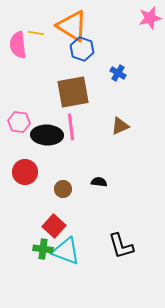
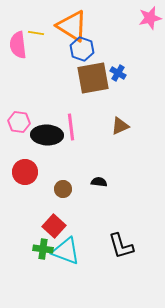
brown square: moved 20 px right, 14 px up
